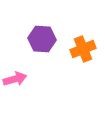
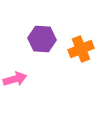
orange cross: moved 2 px left
